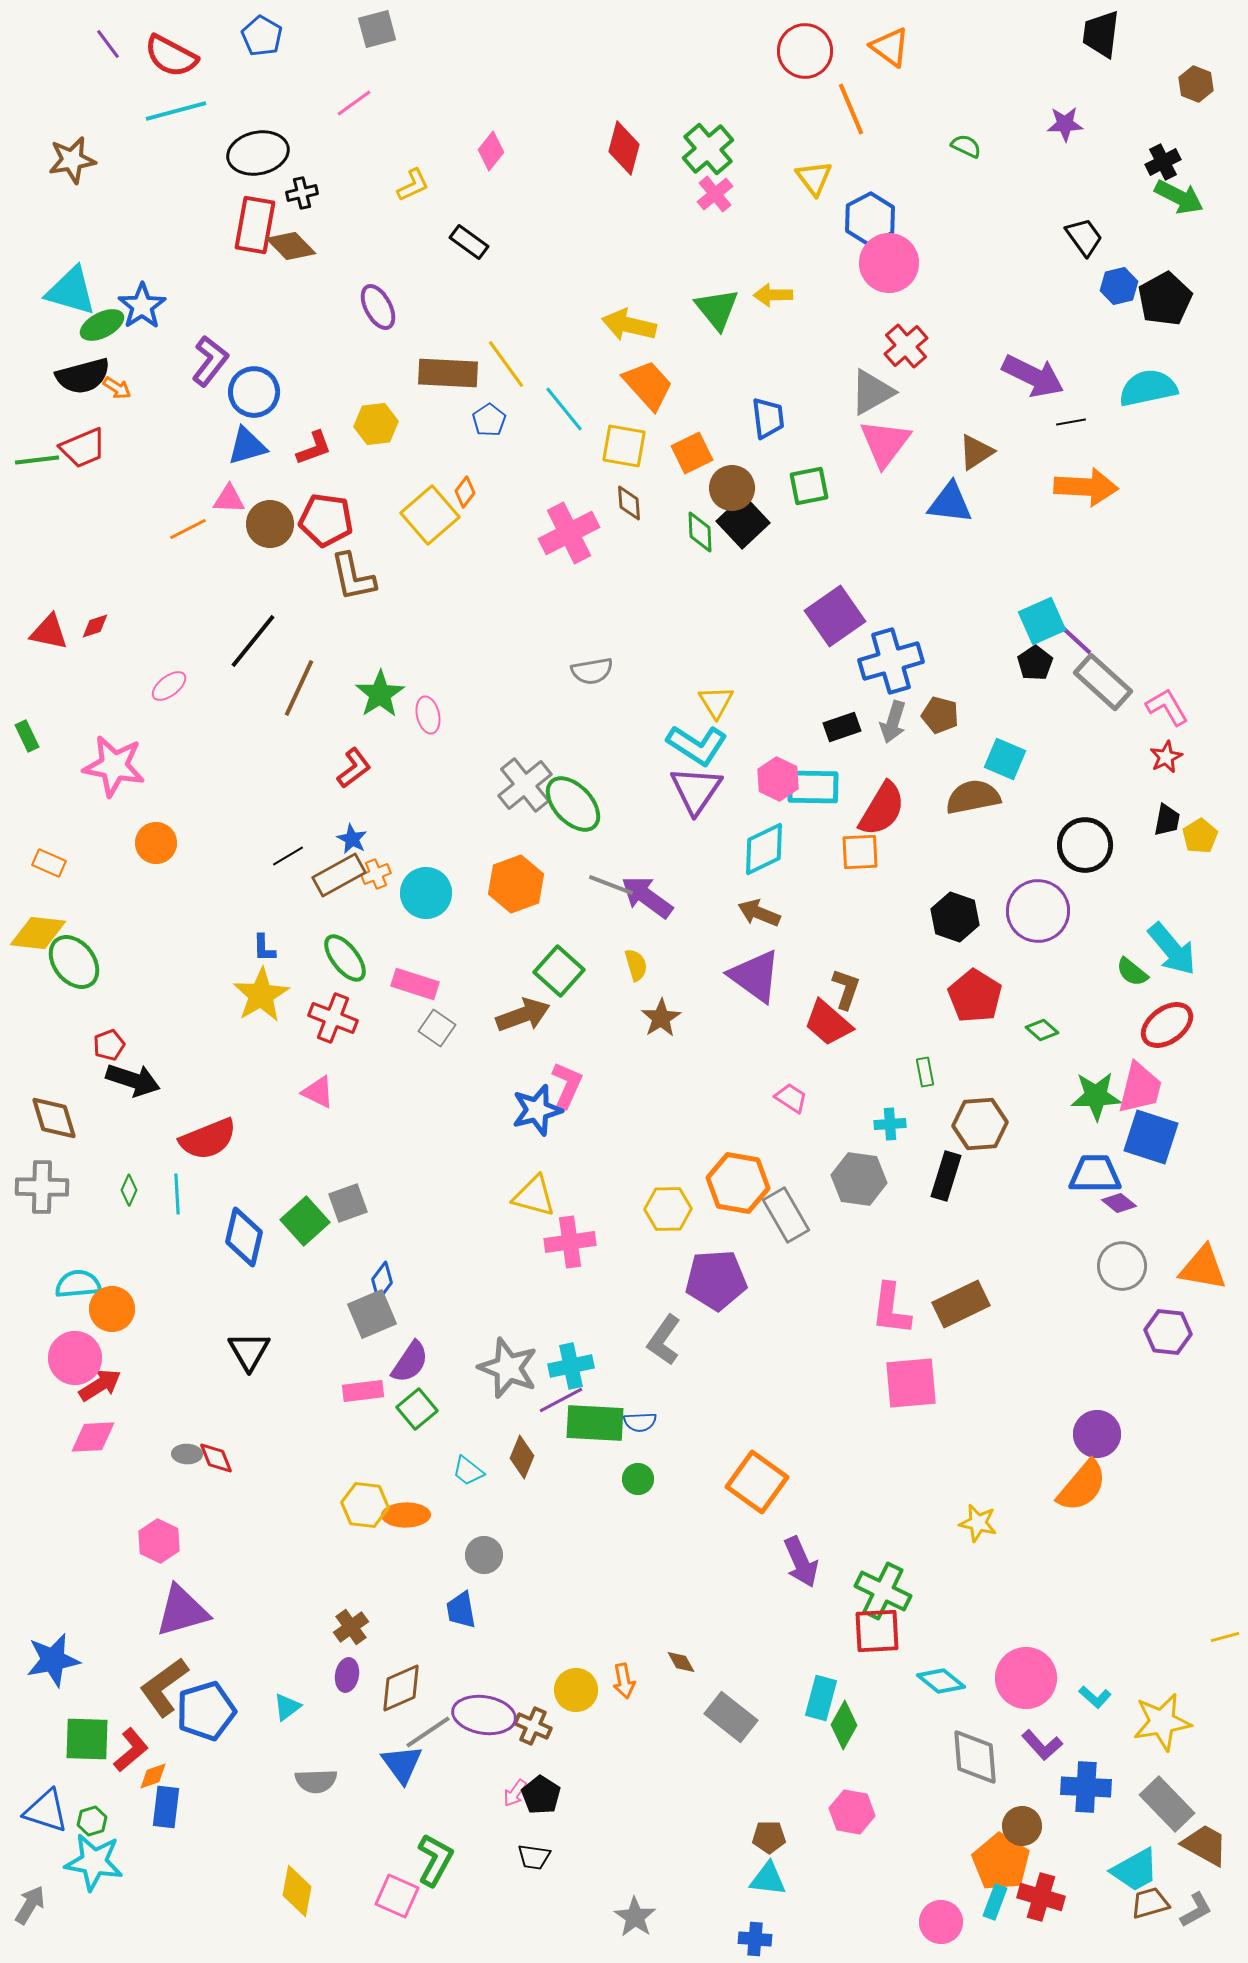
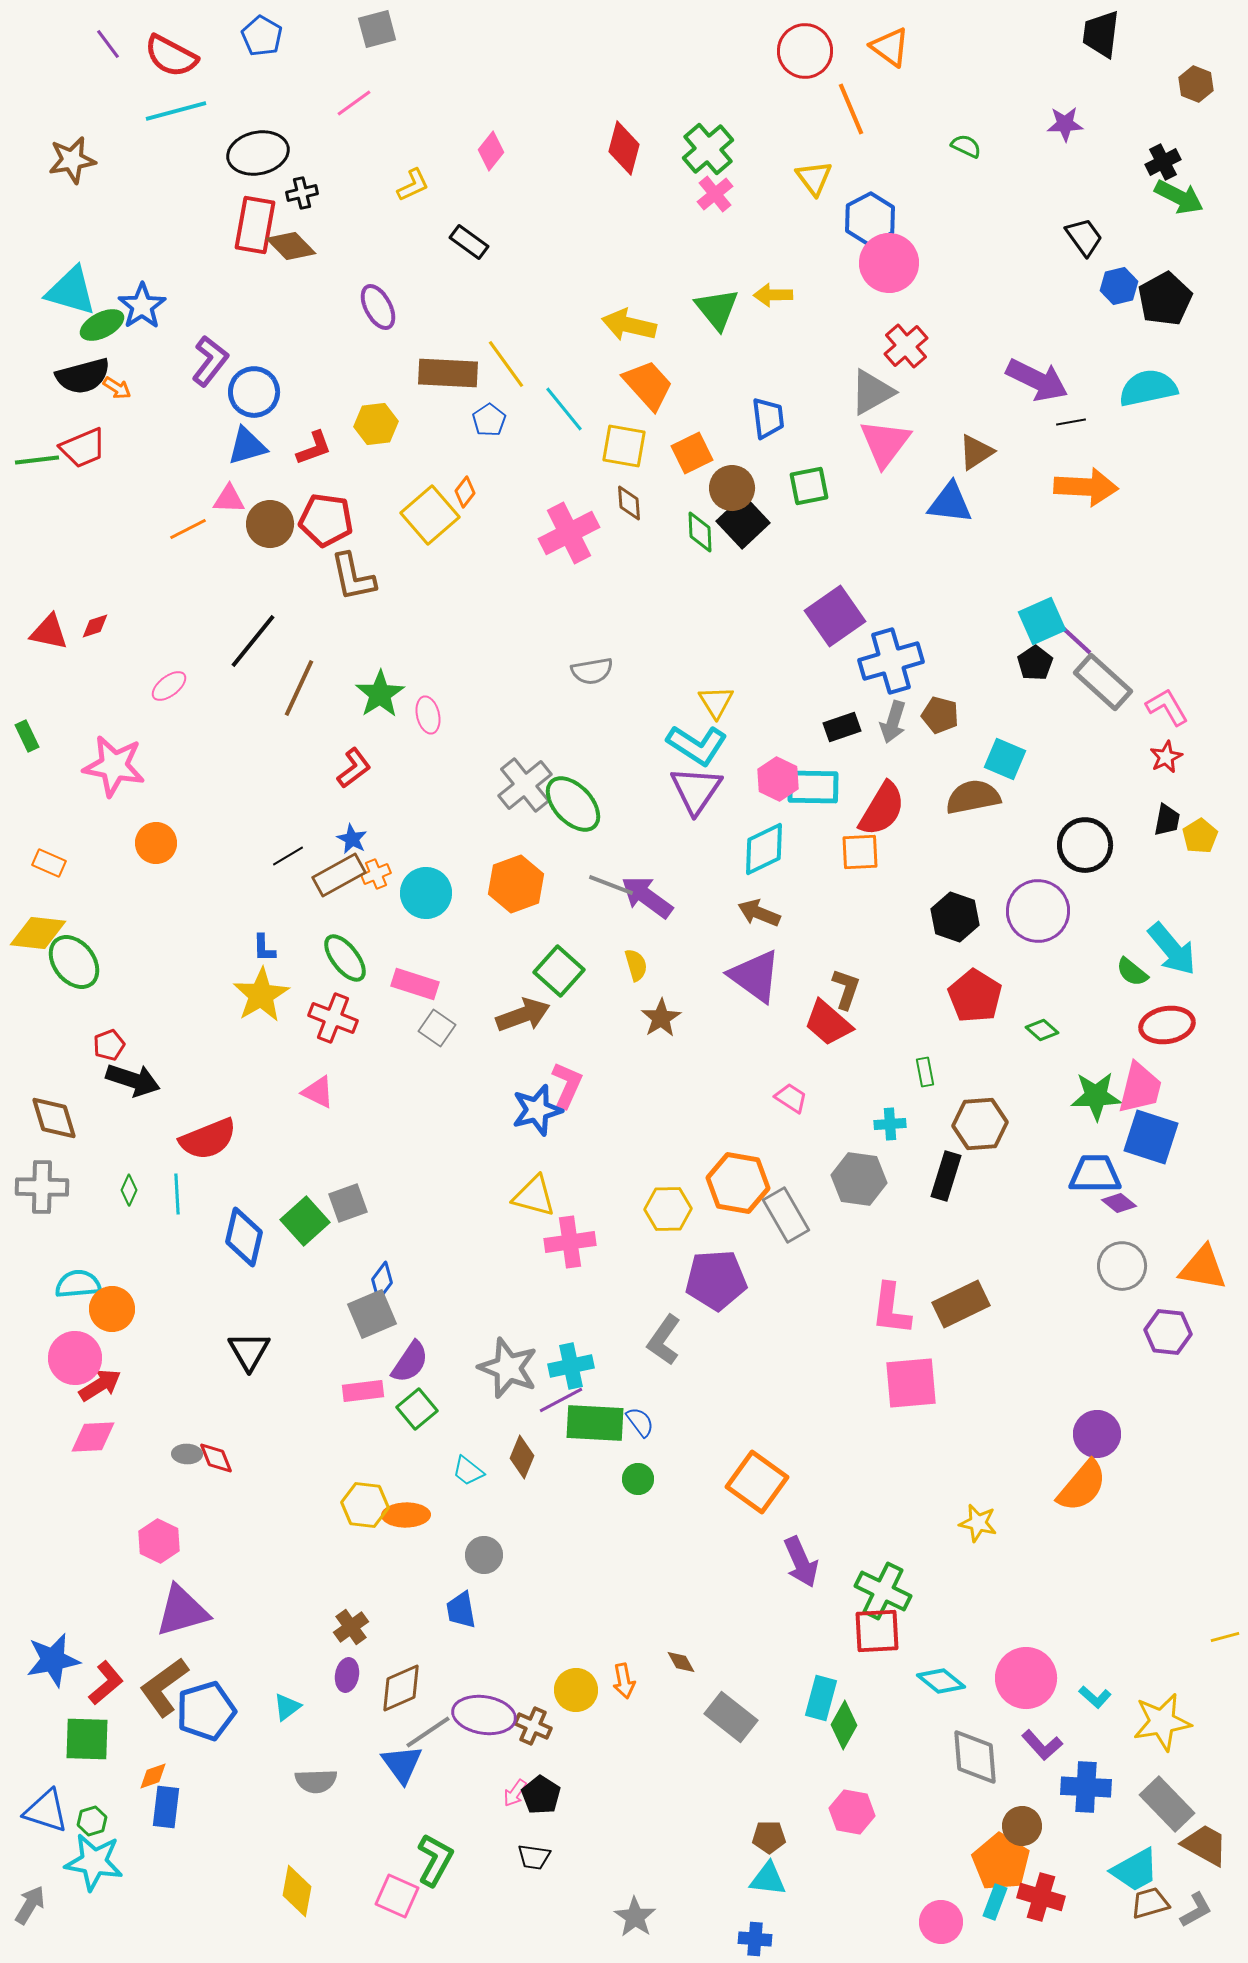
purple arrow at (1033, 376): moved 4 px right, 4 px down
red ellipse at (1167, 1025): rotated 26 degrees clockwise
blue semicircle at (640, 1422): rotated 124 degrees counterclockwise
red L-shape at (131, 1750): moved 25 px left, 67 px up
